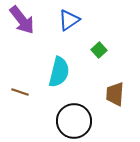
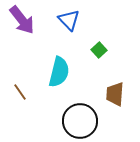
blue triangle: rotated 40 degrees counterclockwise
brown line: rotated 36 degrees clockwise
black circle: moved 6 px right
